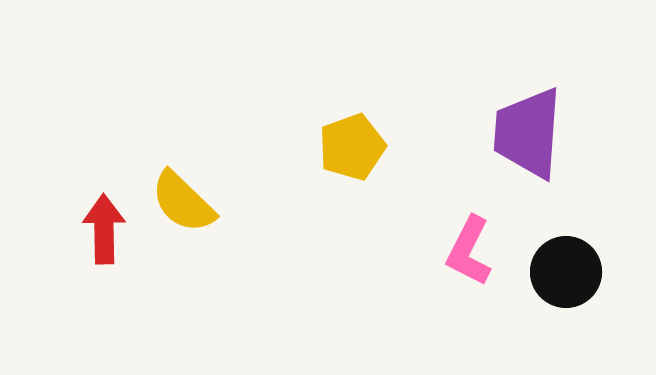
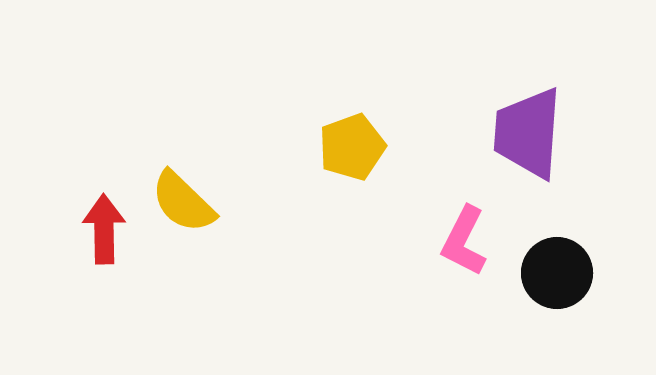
pink L-shape: moved 5 px left, 10 px up
black circle: moved 9 px left, 1 px down
